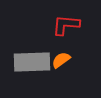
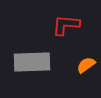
orange semicircle: moved 25 px right, 5 px down
